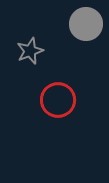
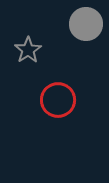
gray star: moved 2 px left, 1 px up; rotated 12 degrees counterclockwise
